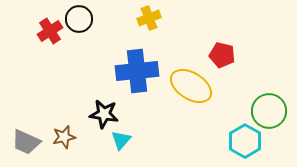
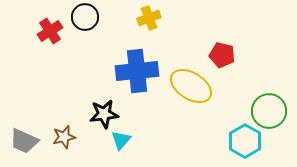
black circle: moved 6 px right, 2 px up
black star: rotated 16 degrees counterclockwise
gray trapezoid: moved 2 px left, 1 px up
